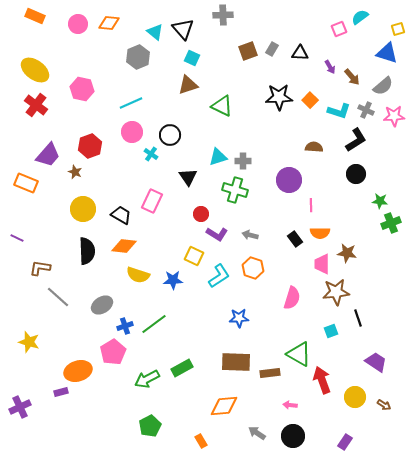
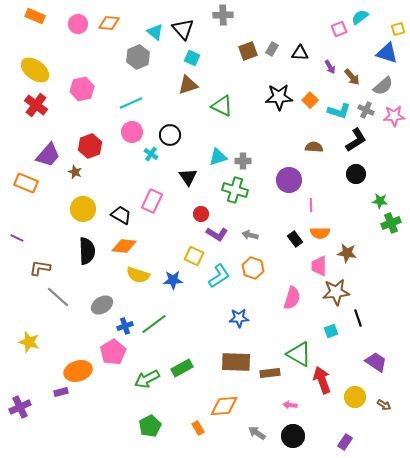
pink hexagon at (82, 89): rotated 25 degrees counterclockwise
pink trapezoid at (322, 264): moved 3 px left, 2 px down
orange rectangle at (201, 441): moved 3 px left, 13 px up
